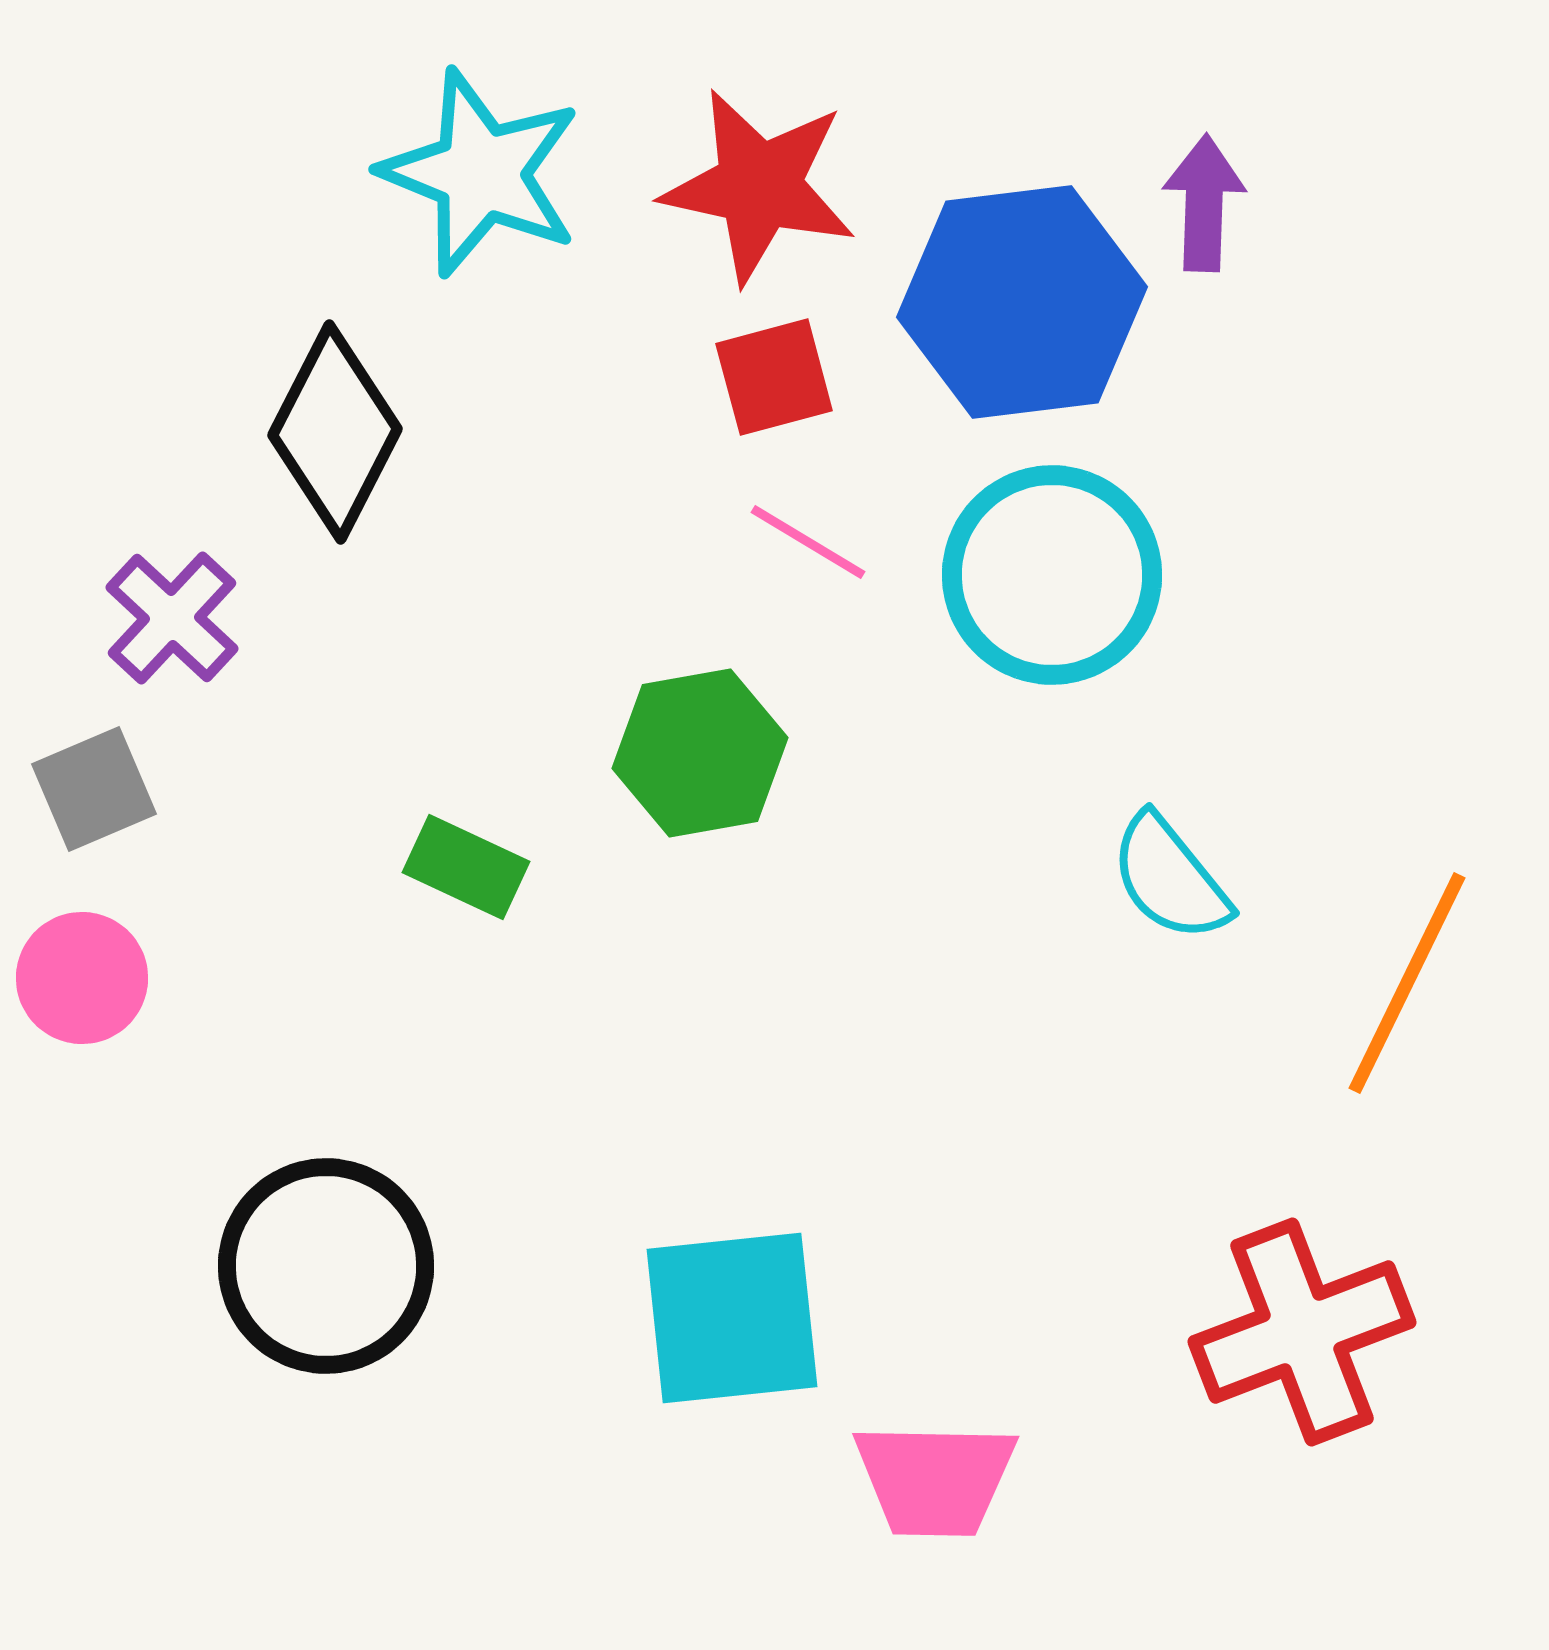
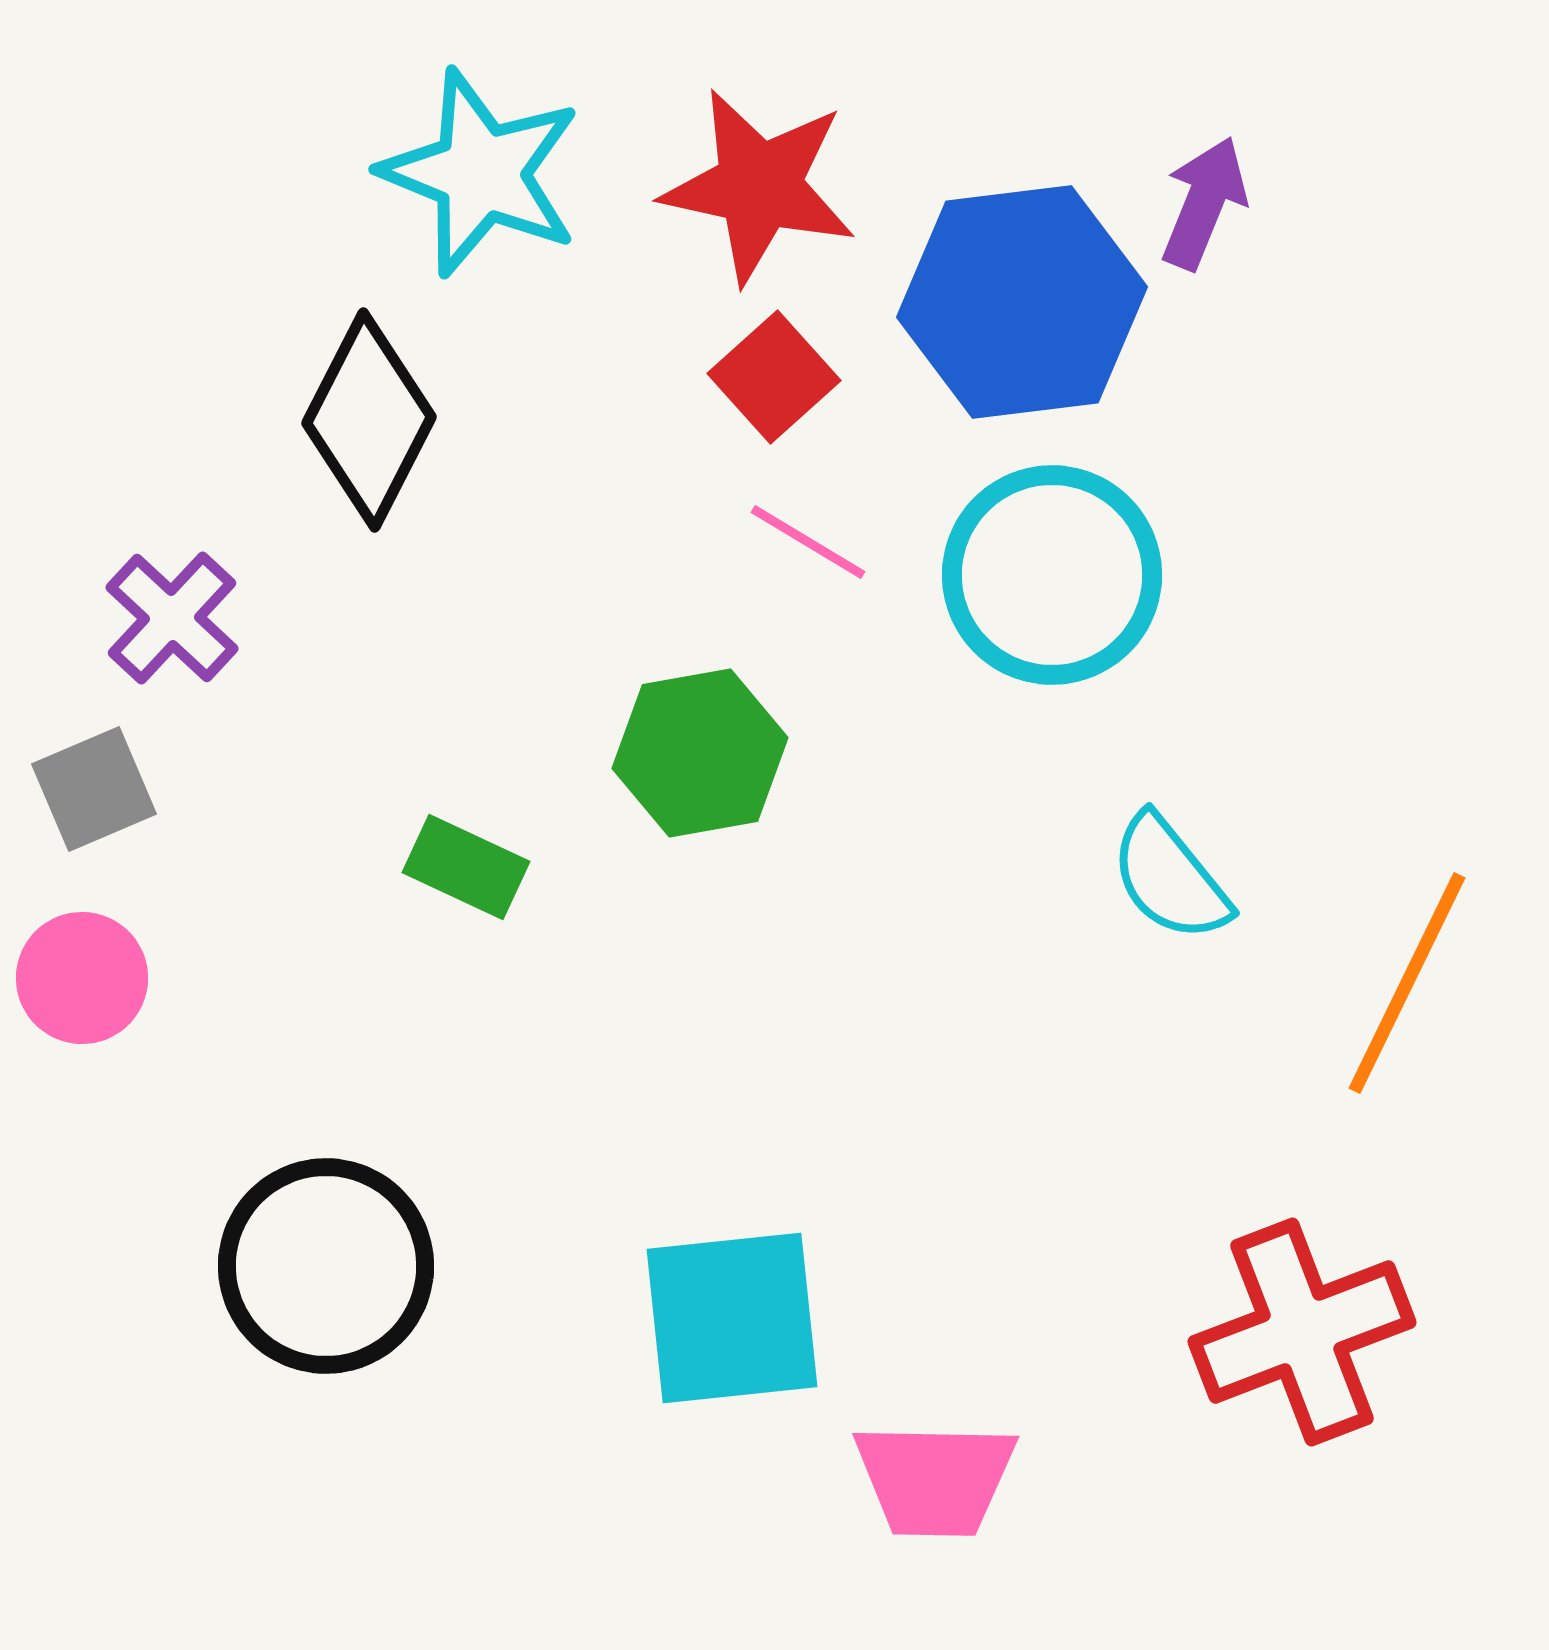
purple arrow: rotated 20 degrees clockwise
red square: rotated 27 degrees counterclockwise
black diamond: moved 34 px right, 12 px up
